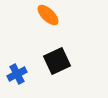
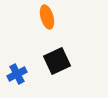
orange ellipse: moved 1 px left, 2 px down; rotated 30 degrees clockwise
